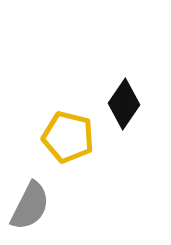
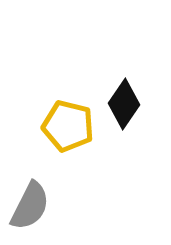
yellow pentagon: moved 11 px up
